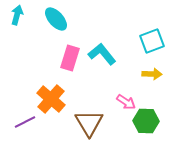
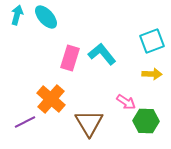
cyan ellipse: moved 10 px left, 2 px up
